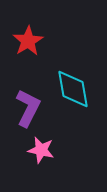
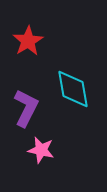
purple L-shape: moved 2 px left
